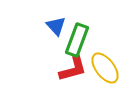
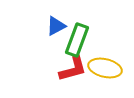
blue triangle: rotated 45 degrees clockwise
yellow ellipse: rotated 40 degrees counterclockwise
